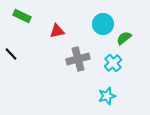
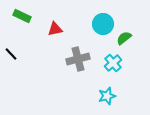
red triangle: moved 2 px left, 2 px up
